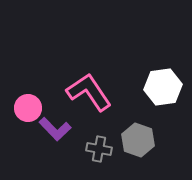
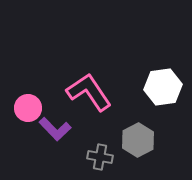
gray hexagon: rotated 12 degrees clockwise
gray cross: moved 1 px right, 8 px down
